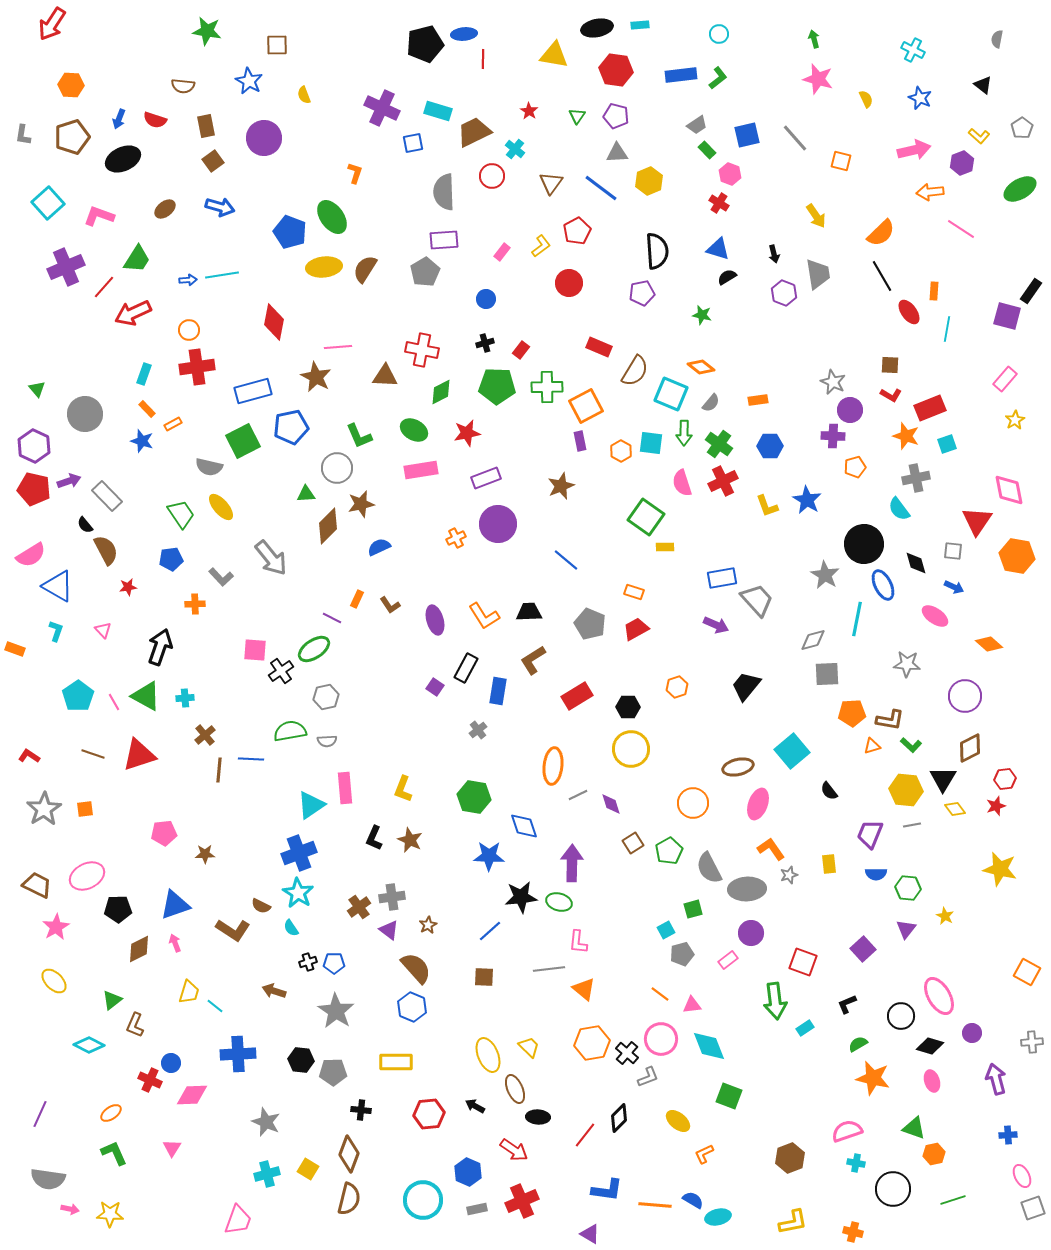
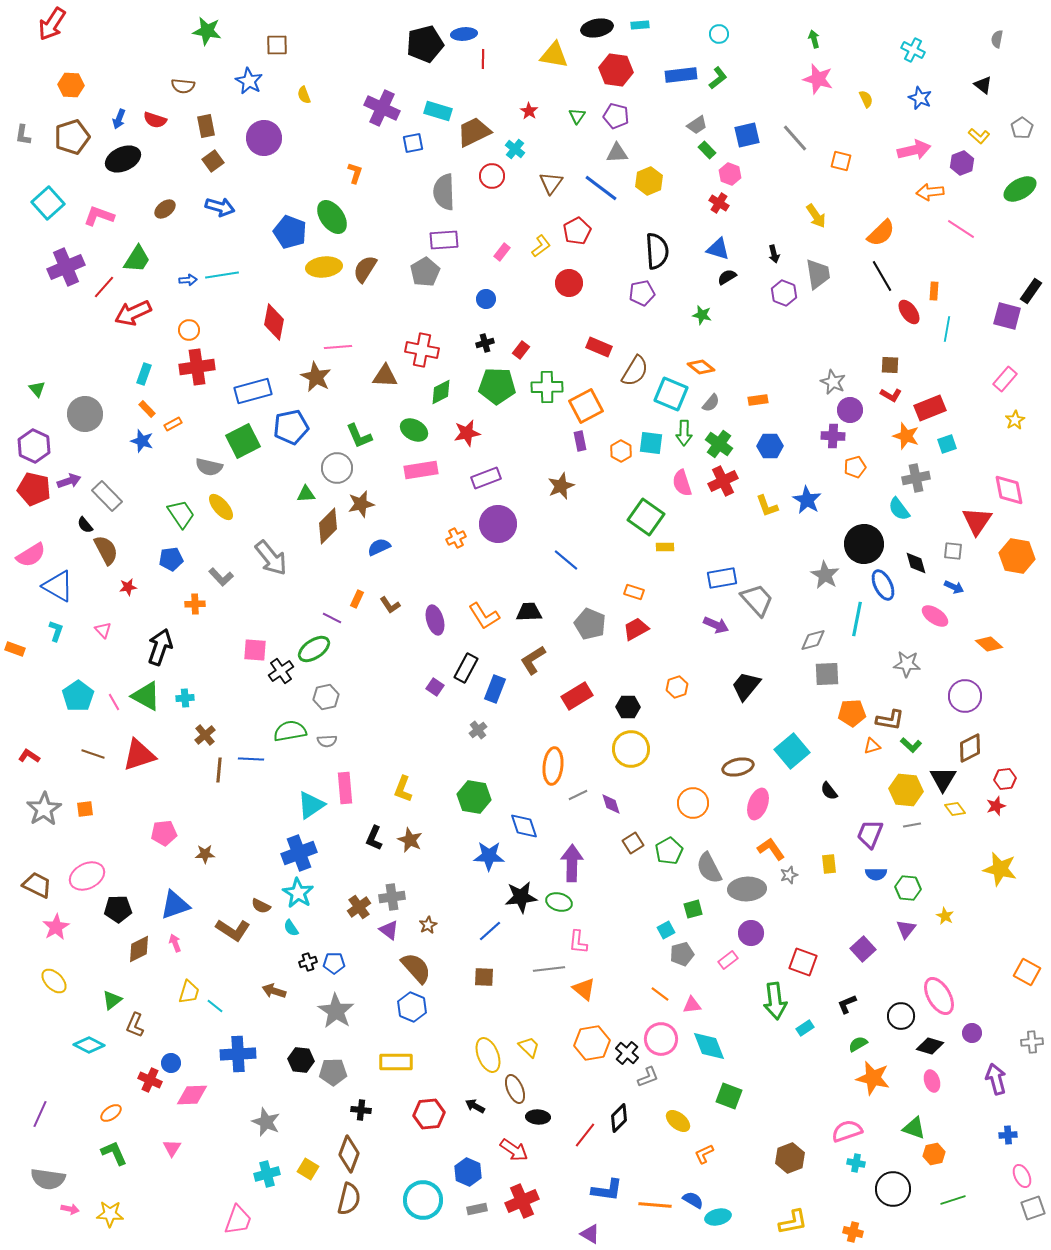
blue rectangle at (498, 691): moved 3 px left, 2 px up; rotated 12 degrees clockwise
